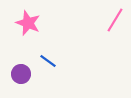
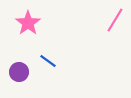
pink star: rotated 15 degrees clockwise
purple circle: moved 2 px left, 2 px up
